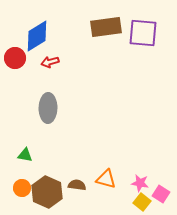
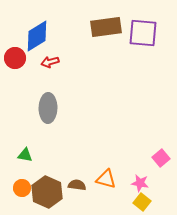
pink square: moved 36 px up; rotated 18 degrees clockwise
